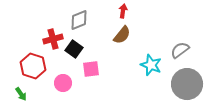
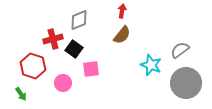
red arrow: moved 1 px left
gray circle: moved 1 px left, 1 px up
